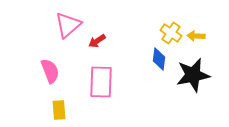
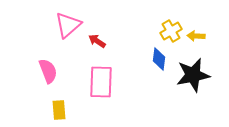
yellow cross: moved 2 px up; rotated 25 degrees clockwise
red arrow: rotated 66 degrees clockwise
pink semicircle: moved 2 px left
